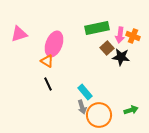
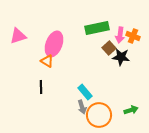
pink triangle: moved 1 px left, 2 px down
brown square: moved 2 px right
black line: moved 7 px left, 3 px down; rotated 24 degrees clockwise
